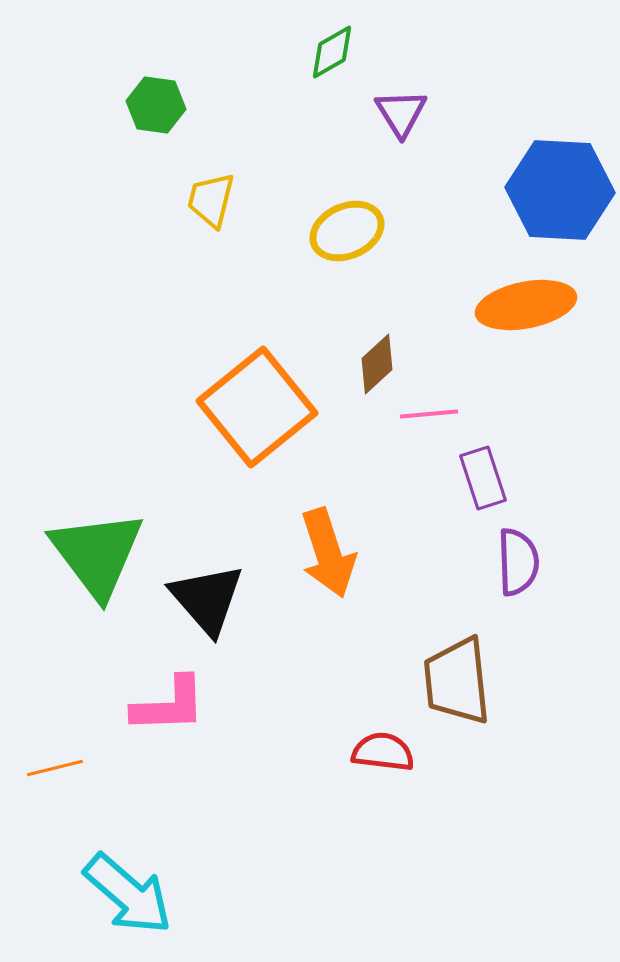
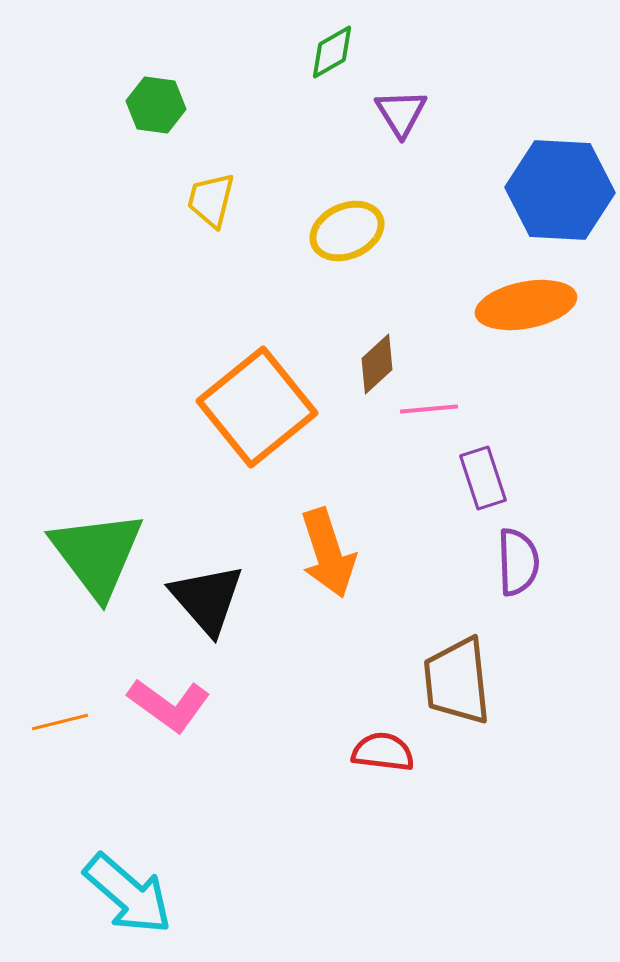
pink line: moved 5 px up
pink L-shape: rotated 38 degrees clockwise
orange line: moved 5 px right, 46 px up
